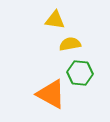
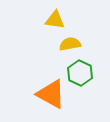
green hexagon: rotated 20 degrees clockwise
